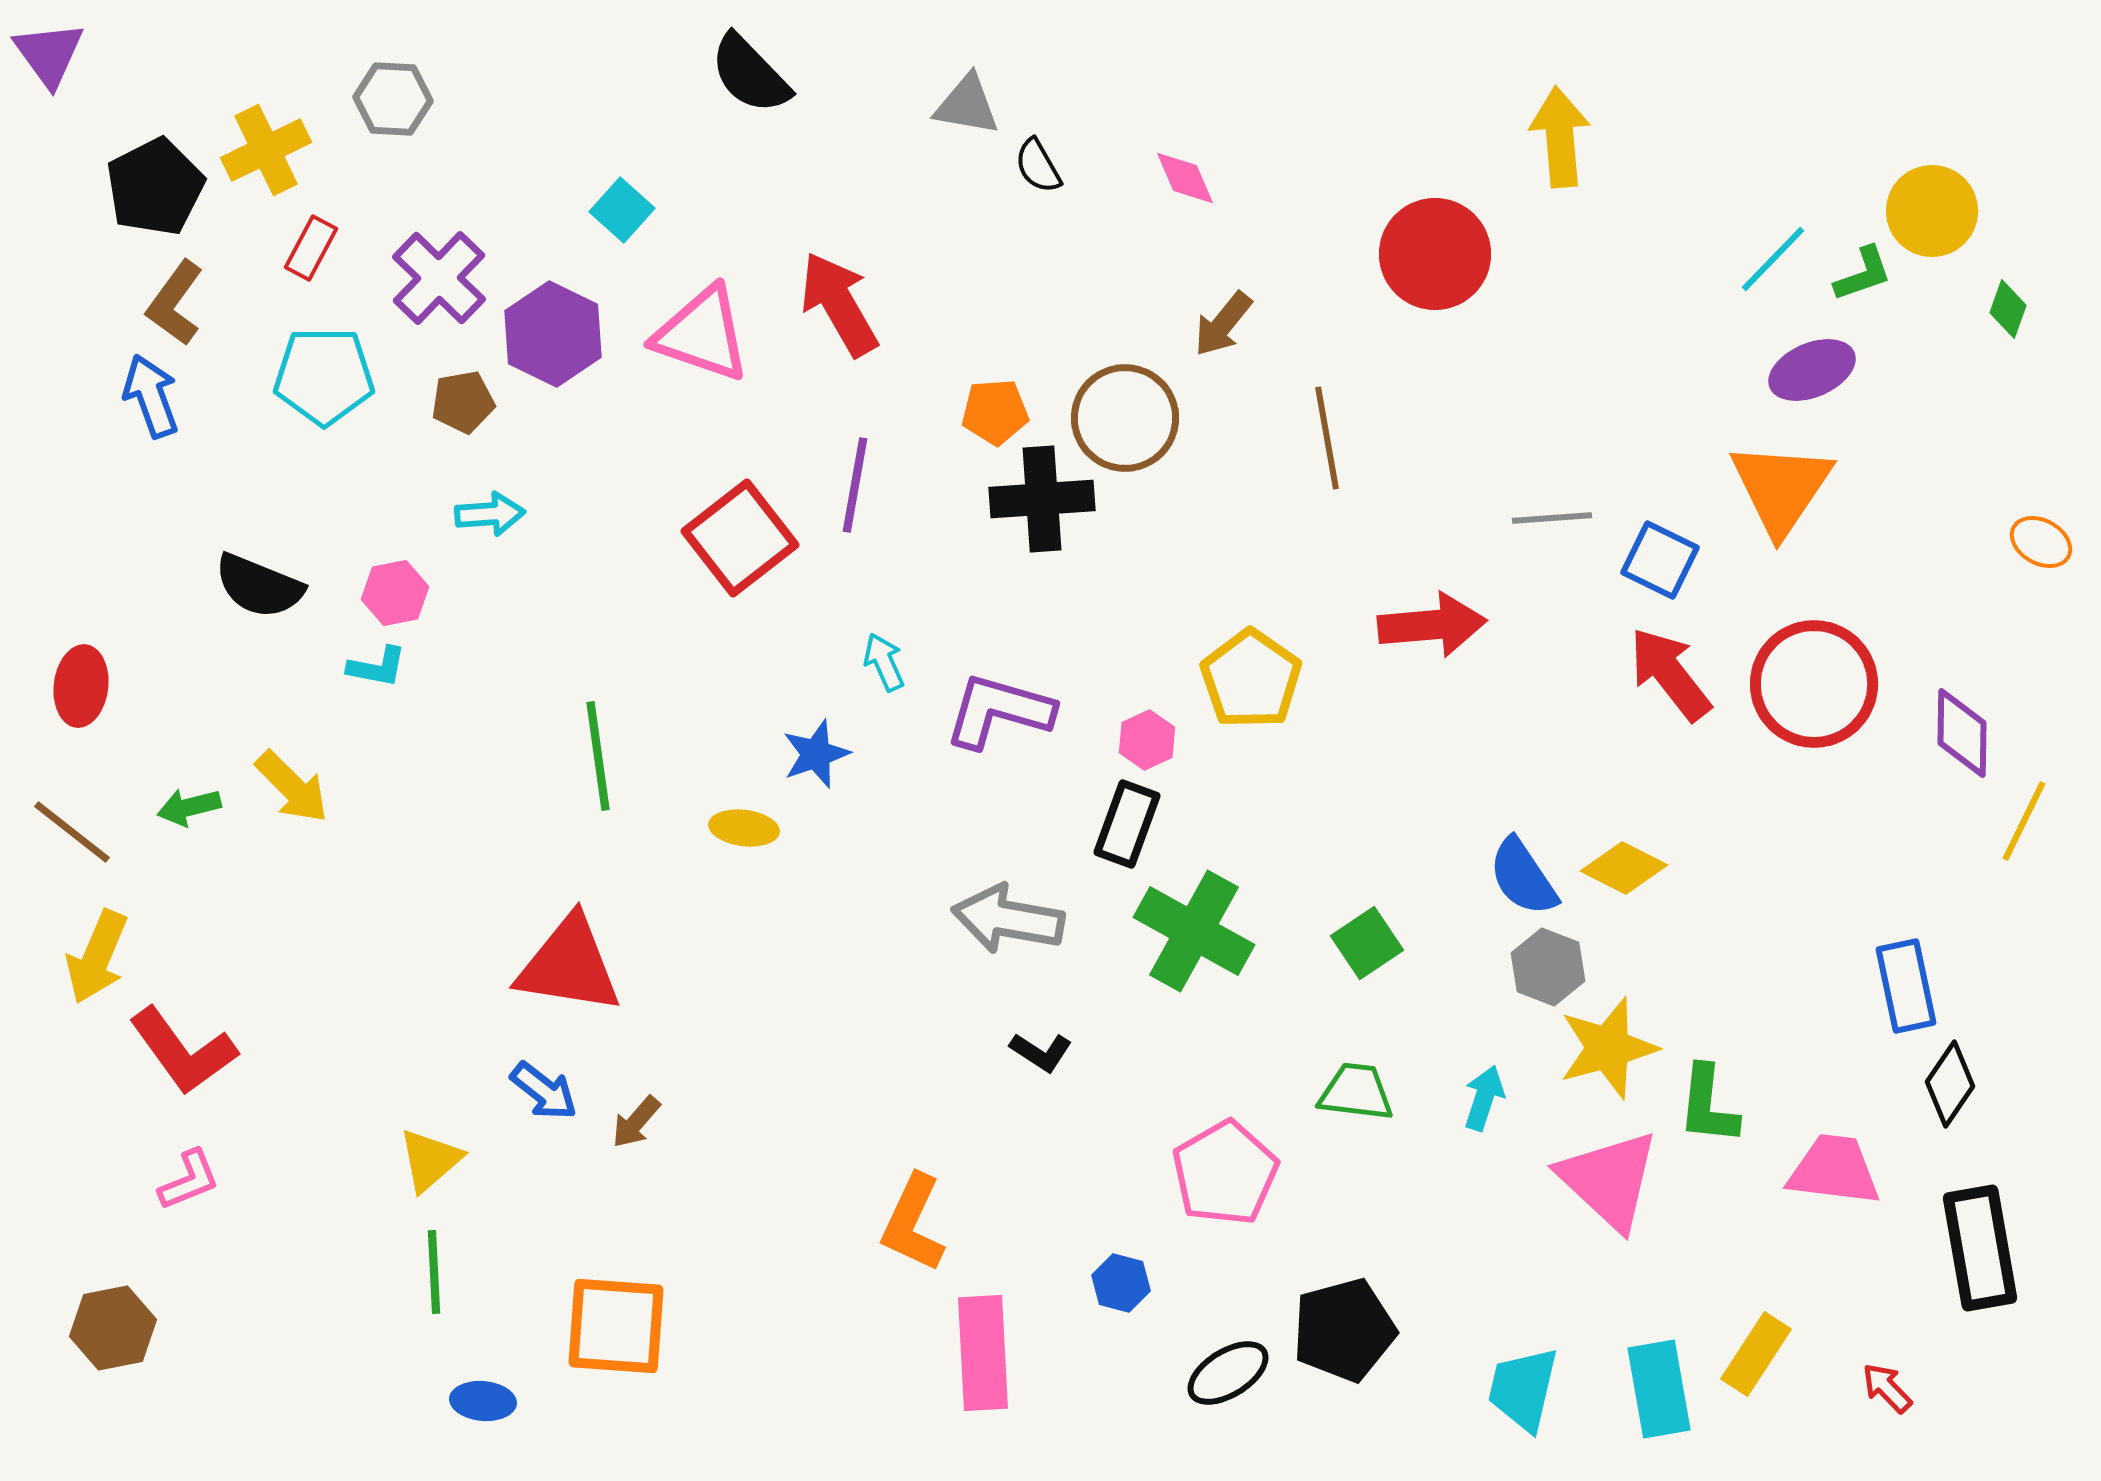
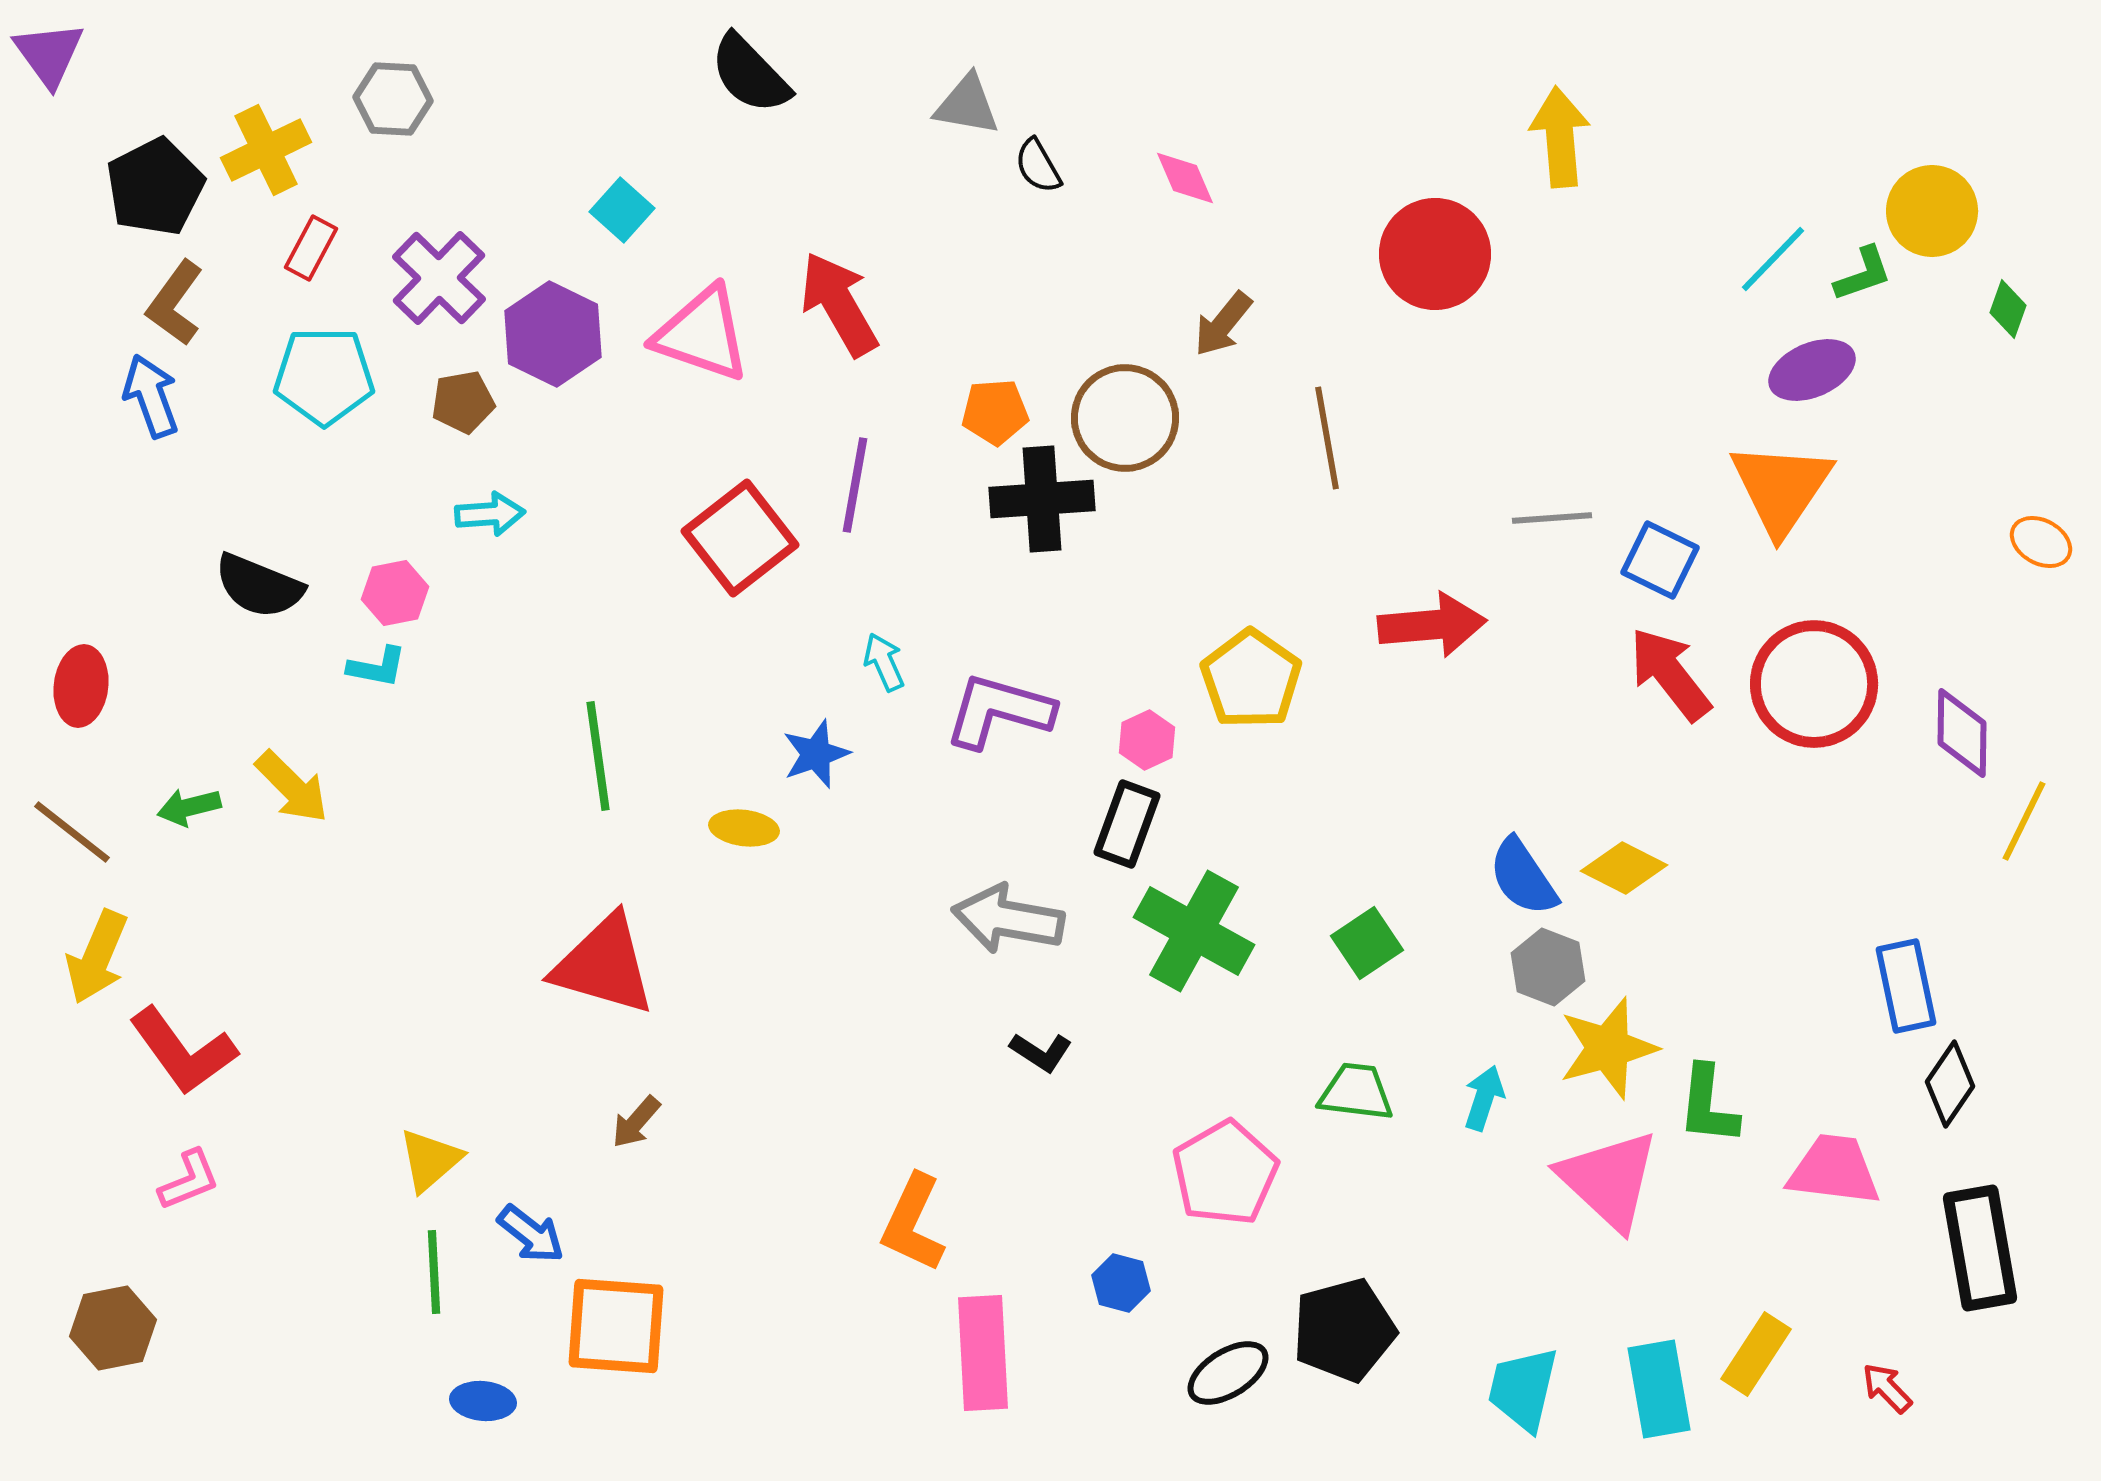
red triangle at (569, 965): moved 35 px right; rotated 7 degrees clockwise
blue arrow at (544, 1091): moved 13 px left, 143 px down
